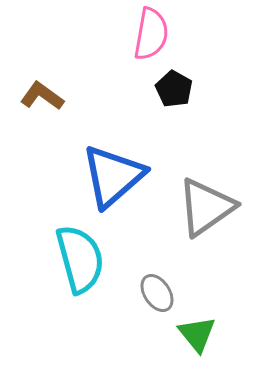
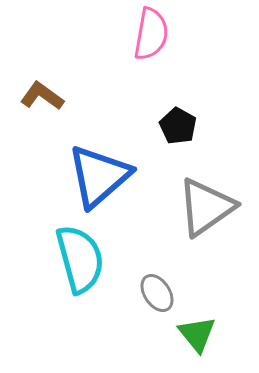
black pentagon: moved 4 px right, 37 px down
blue triangle: moved 14 px left
